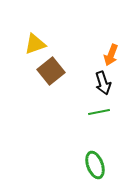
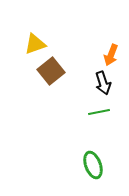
green ellipse: moved 2 px left
